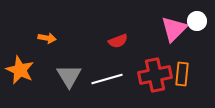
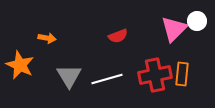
red semicircle: moved 5 px up
orange star: moved 5 px up
